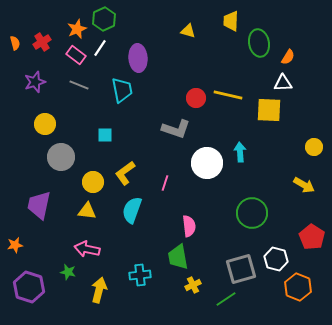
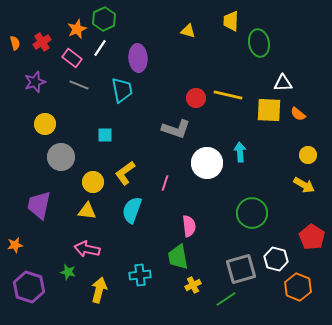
pink rectangle at (76, 55): moved 4 px left, 3 px down
orange semicircle at (288, 57): moved 10 px right, 57 px down; rotated 98 degrees clockwise
yellow circle at (314, 147): moved 6 px left, 8 px down
